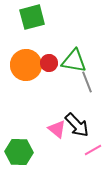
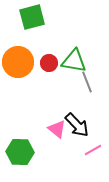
orange circle: moved 8 px left, 3 px up
green hexagon: moved 1 px right
